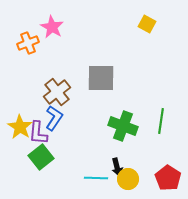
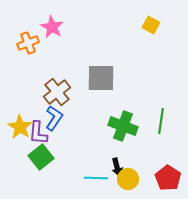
yellow square: moved 4 px right, 1 px down
